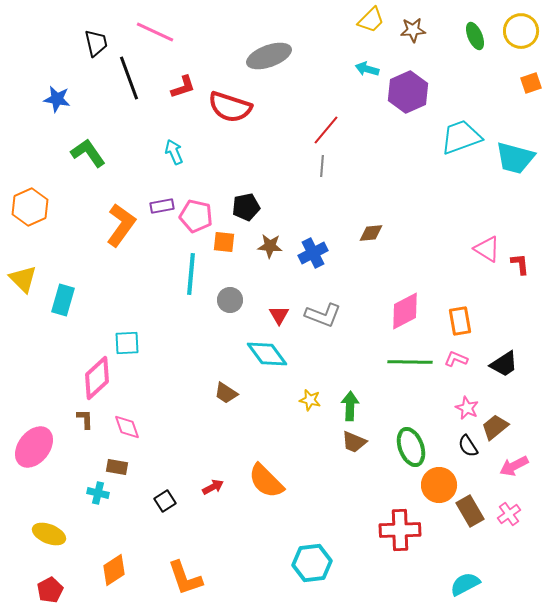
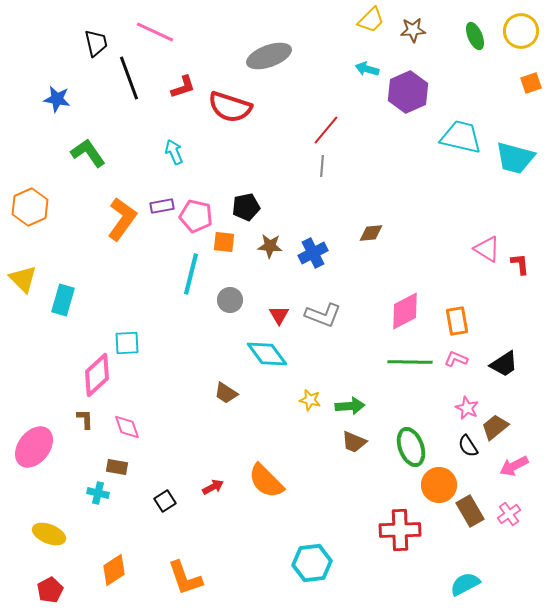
cyan trapezoid at (461, 137): rotated 33 degrees clockwise
orange L-shape at (121, 225): moved 1 px right, 6 px up
cyan line at (191, 274): rotated 9 degrees clockwise
orange rectangle at (460, 321): moved 3 px left
pink diamond at (97, 378): moved 3 px up
green arrow at (350, 406): rotated 84 degrees clockwise
